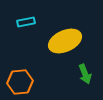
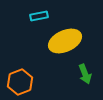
cyan rectangle: moved 13 px right, 6 px up
orange hexagon: rotated 15 degrees counterclockwise
